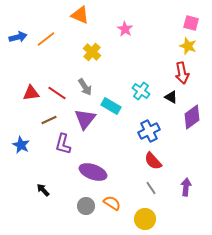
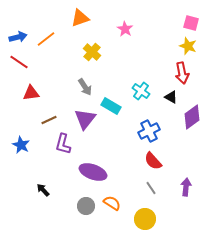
orange triangle: moved 3 px down; rotated 42 degrees counterclockwise
red line: moved 38 px left, 31 px up
